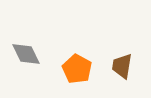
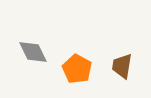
gray diamond: moved 7 px right, 2 px up
